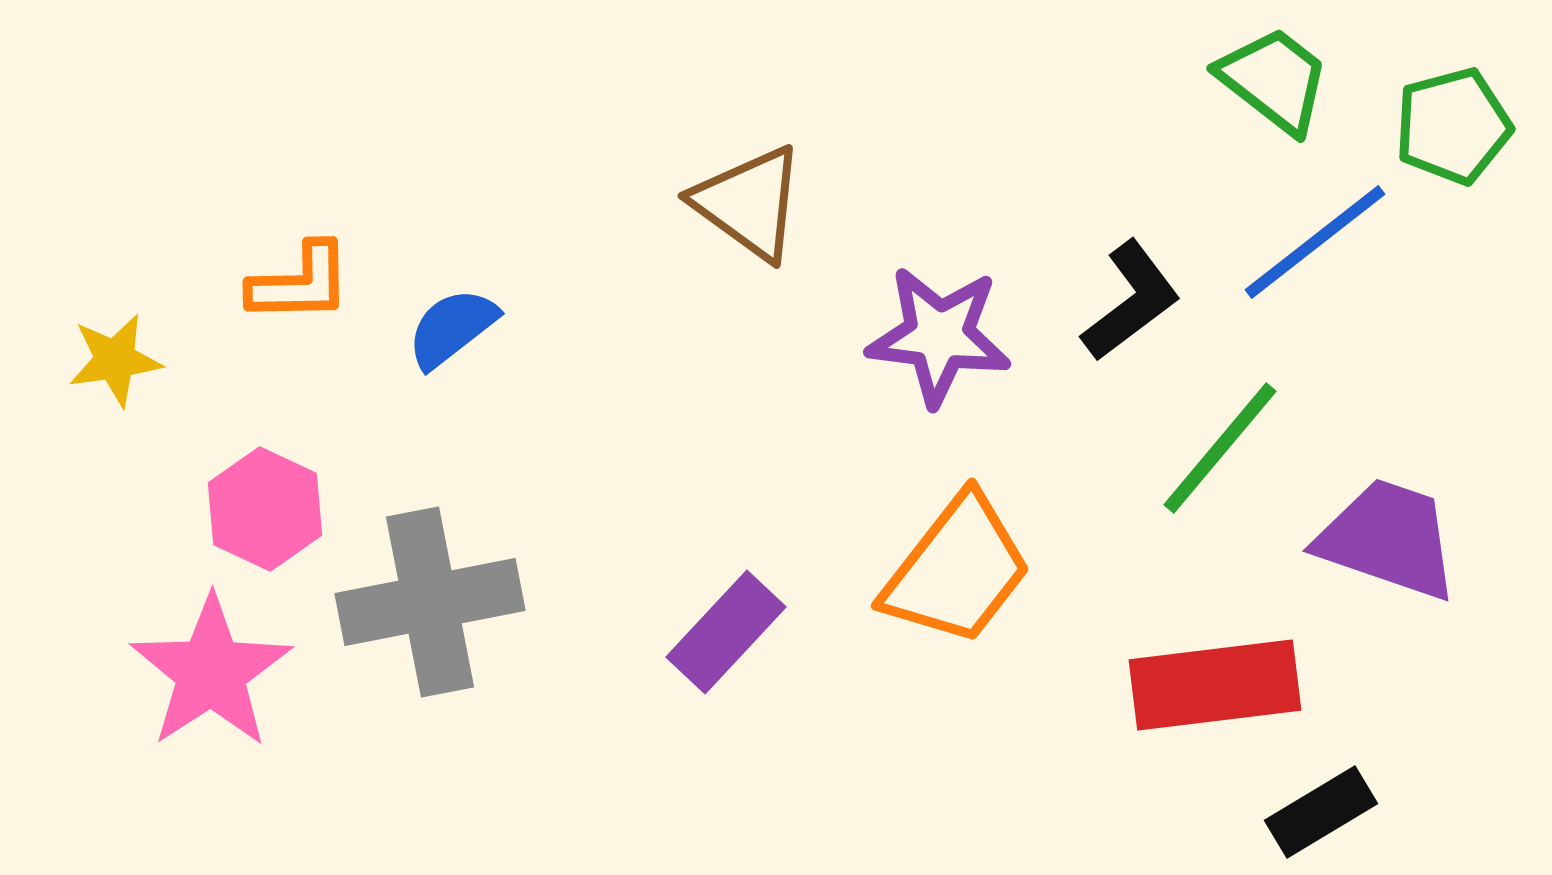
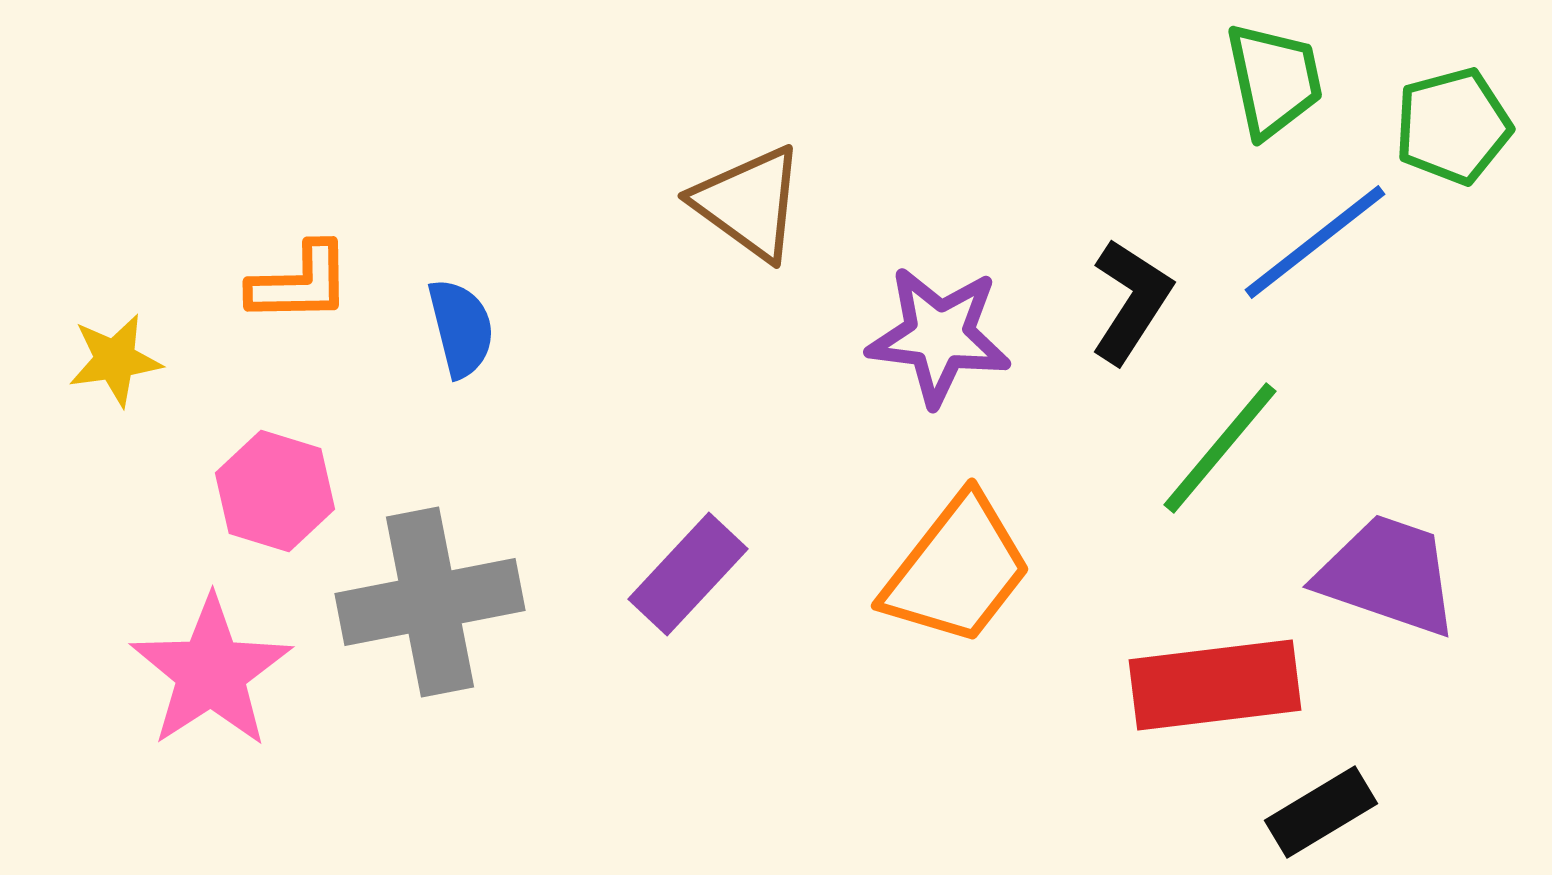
green trapezoid: rotated 40 degrees clockwise
black L-shape: rotated 20 degrees counterclockwise
blue semicircle: moved 9 px right; rotated 114 degrees clockwise
pink hexagon: moved 10 px right, 18 px up; rotated 8 degrees counterclockwise
purple trapezoid: moved 36 px down
purple rectangle: moved 38 px left, 58 px up
